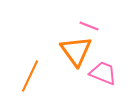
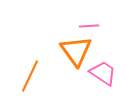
pink line: rotated 24 degrees counterclockwise
pink trapezoid: rotated 12 degrees clockwise
